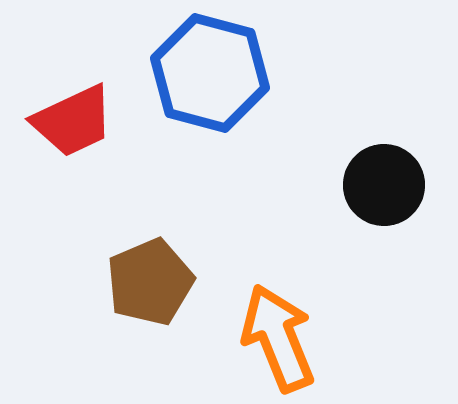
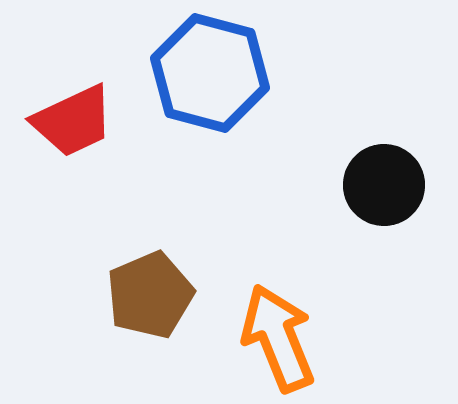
brown pentagon: moved 13 px down
